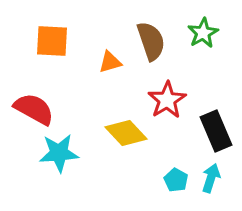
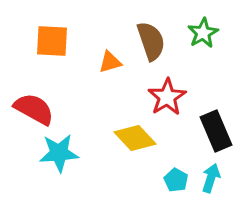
red star: moved 3 px up
yellow diamond: moved 9 px right, 5 px down
